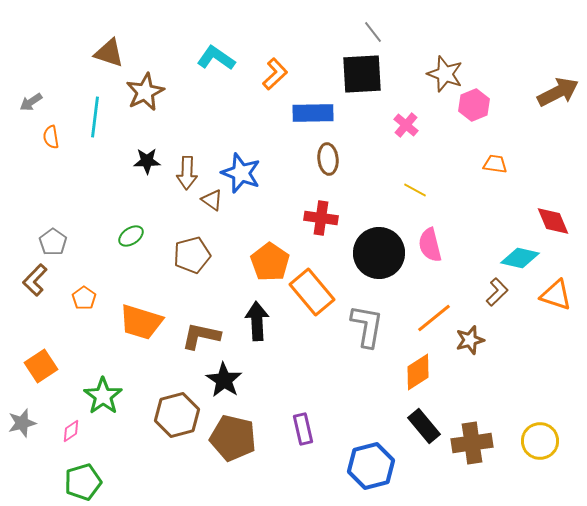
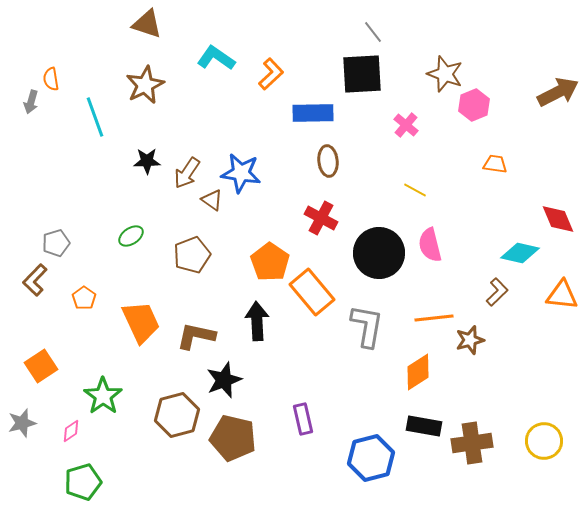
brown triangle at (109, 53): moved 38 px right, 29 px up
orange L-shape at (275, 74): moved 4 px left
brown star at (145, 92): moved 7 px up
gray arrow at (31, 102): rotated 40 degrees counterclockwise
cyan line at (95, 117): rotated 27 degrees counterclockwise
orange semicircle at (51, 137): moved 58 px up
brown ellipse at (328, 159): moved 2 px down
brown arrow at (187, 173): rotated 32 degrees clockwise
blue star at (241, 173): rotated 12 degrees counterclockwise
red cross at (321, 218): rotated 20 degrees clockwise
red diamond at (553, 221): moved 5 px right, 2 px up
gray pentagon at (53, 242): moved 3 px right, 1 px down; rotated 20 degrees clockwise
brown pentagon at (192, 255): rotated 6 degrees counterclockwise
cyan diamond at (520, 258): moved 5 px up
orange triangle at (556, 295): moved 6 px right; rotated 12 degrees counterclockwise
orange line at (434, 318): rotated 33 degrees clockwise
orange trapezoid at (141, 322): rotated 132 degrees counterclockwise
brown L-shape at (201, 336): moved 5 px left
black star at (224, 380): rotated 18 degrees clockwise
black rectangle at (424, 426): rotated 40 degrees counterclockwise
purple rectangle at (303, 429): moved 10 px up
yellow circle at (540, 441): moved 4 px right
blue hexagon at (371, 466): moved 8 px up
